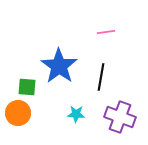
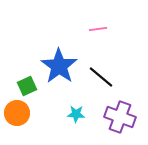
pink line: moved 8 px left, 3 px up
black line: rotated 60 degrees counterclockwise
green square: moved 1 px up; rotated 30 degrees counterclockwise
orange circle: moved 1 px left
